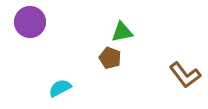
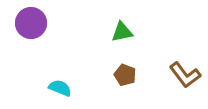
purple circle: moved 1 px right, 1 px down
brown pentagon: moved 15 px right, 17 px down
cyan semicircle: rotated 50 degrees clockwise
